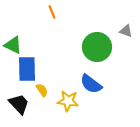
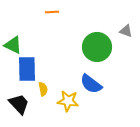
orange line: rotated 72 degrees counterclockwise
yellow semicircle: moved 1 px right, 1 px up; rotated 24 degrees clockwise
